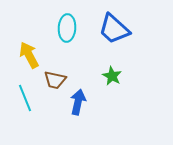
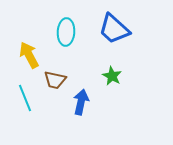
cyan ellipse: moved 1 px left, 4 px down
blue arrow: moved 3 px right
